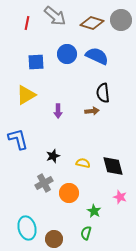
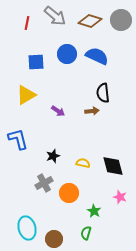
brown diamond: moved 2 px left, 2 px up
purple arrow: rotated 56 degrees counterclockwise
